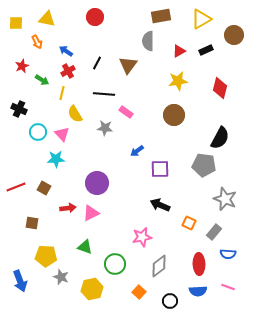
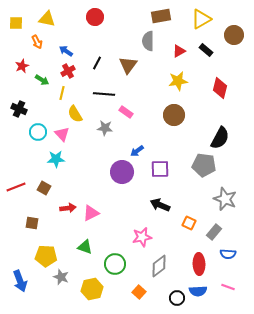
black rectangle at (206, 50): rotated 64 degrees clockwise
purple circle at (97, 183): moved 25 px right, 11 px up
black circle at (170, 301): moved 7 px right, 3 px up
